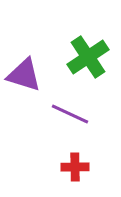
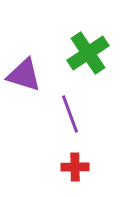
green cross: moved 4 px up
purple line: rotated 45 degrees clockwise
